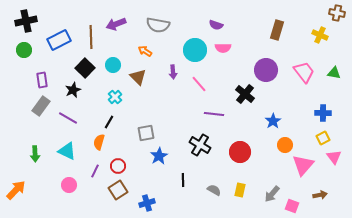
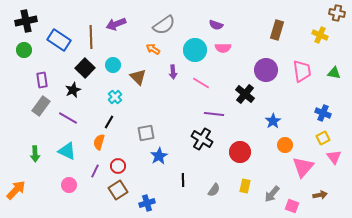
gray semicircle at (158, 25): moved 6 px right; rotated 45 degrees counterclockwise
blue rectangle at (59, 40): rotated 60 degrees clockwise
orange arrow at (145, 51): moved 8 px right, 2 px up
pink trapezoid at (304, 72): moved 2 px left, 1 px up; rotated 30 degrees clockwise
pink line at (199, 84): moved 2 px right, 1 px up; rotated 18 degrees counterclockwise
blue cross at (323, 113): rotated 21 degrees clockwise
black cross at (200, 145): moved 2 px right, 6 px up
pink triangle at (303, 165): moved 2 px down
gray semicircle at (214, 190): rotated 96 degrees clockwise
yellow rectangle at (240, 190): moved 5 px right, 4 px up
